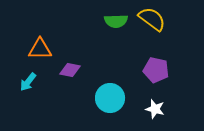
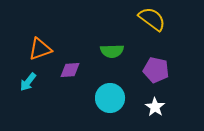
green semicircle: moved 4 px left, 30 px down
orange triangle: rotated 20 degrees counterclockwise
purple diamond: rotated 15 degrees counterclockwise
white star: moved 2 px up; rotated 18 degrees clockwise
